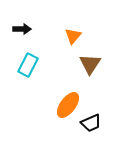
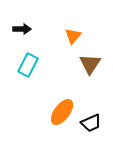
orange ellipse: moved 6 px left, 7 px down
